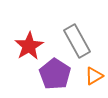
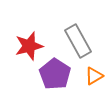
gray rectangle: moved 1 px right
red star: rotated 16 degrees clockwise
